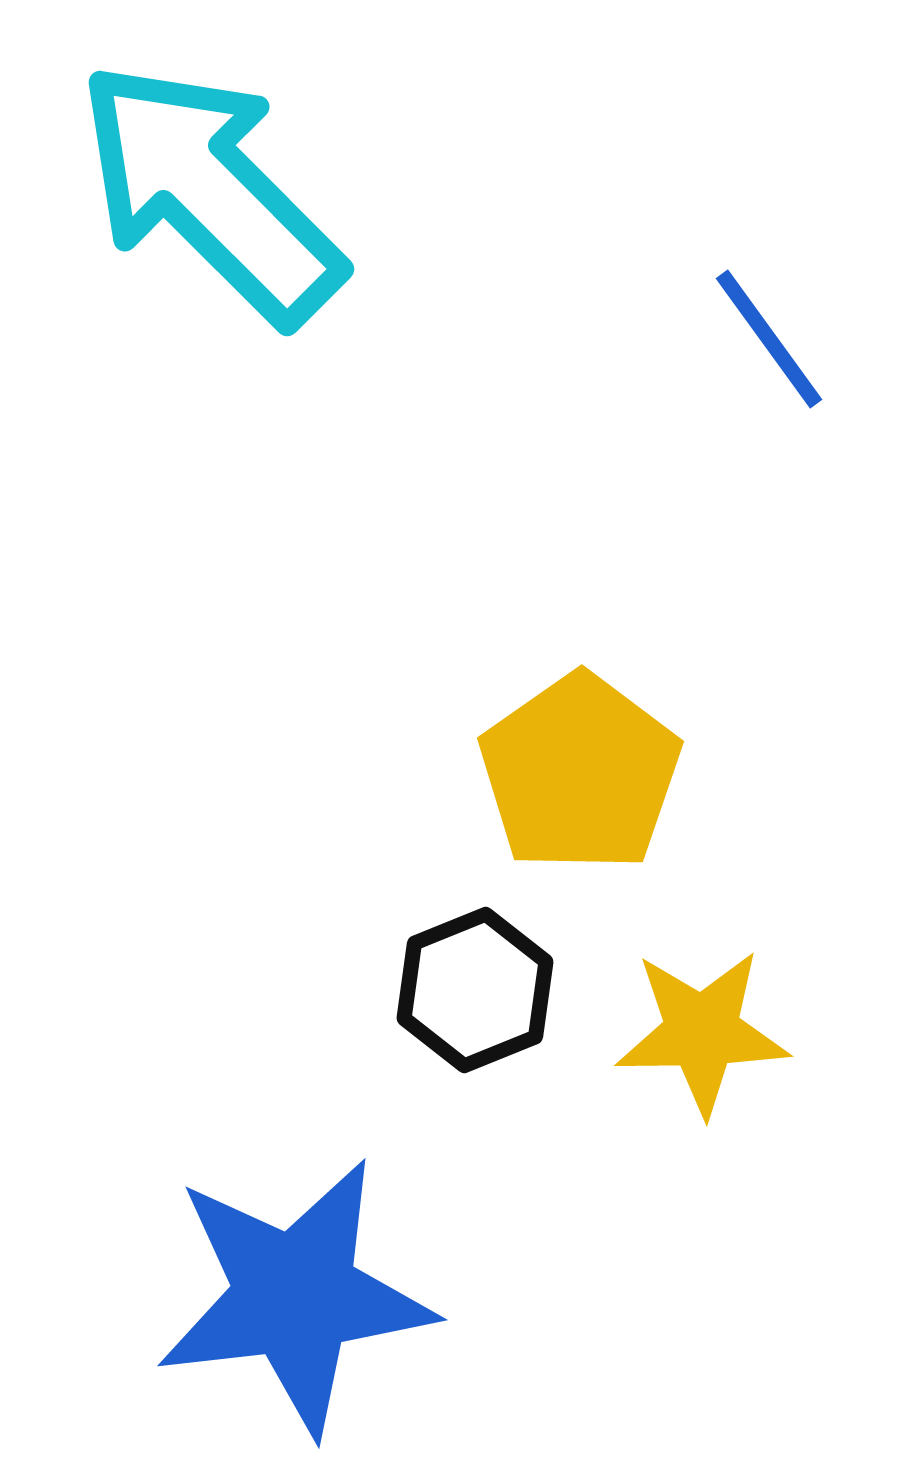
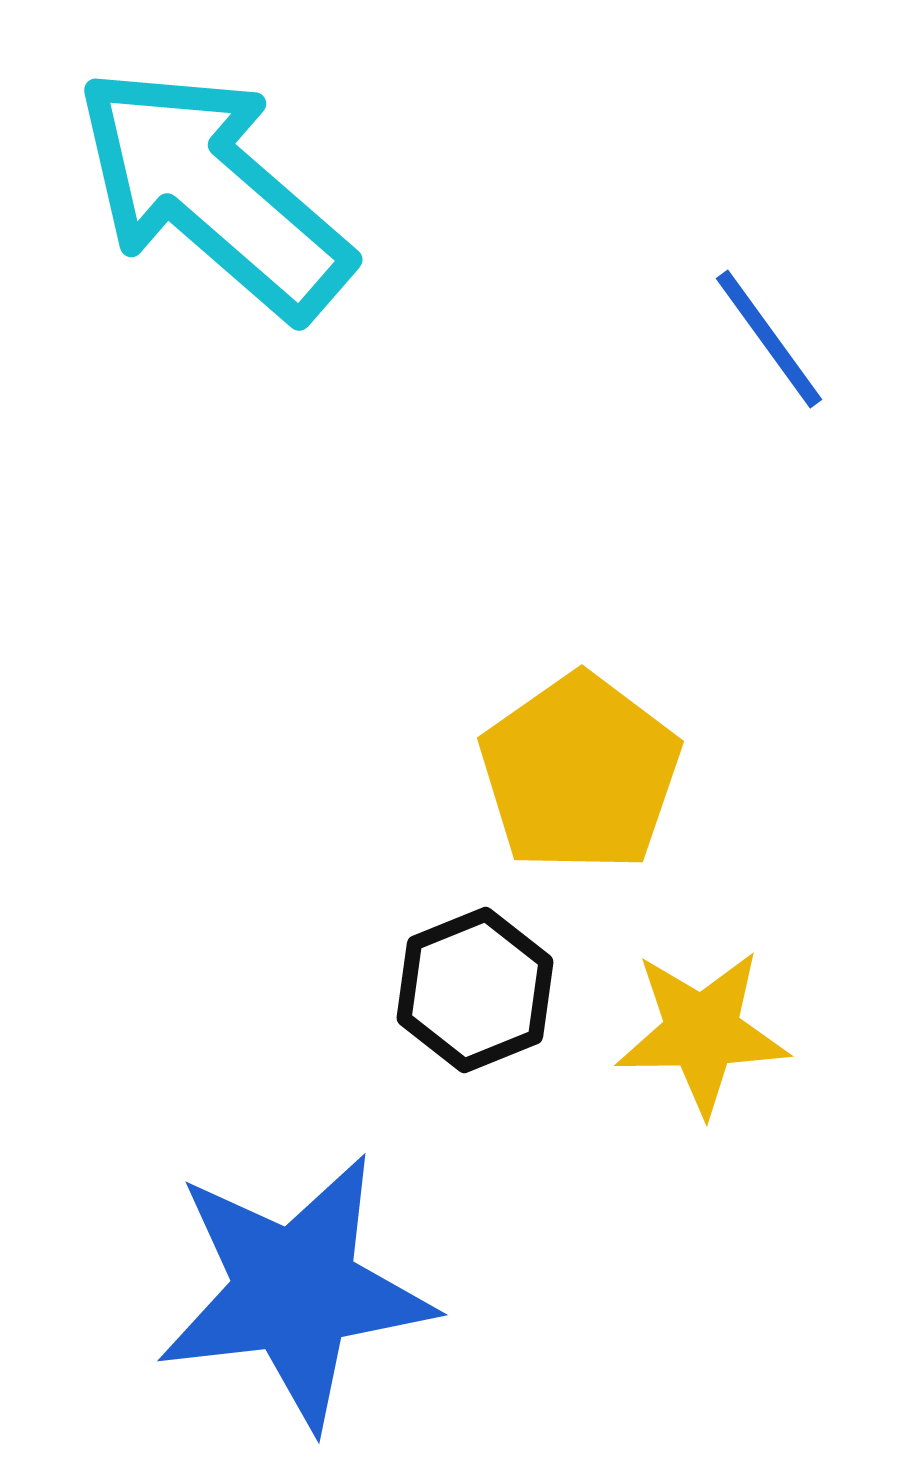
cyan arrow: moved 3 px right; rotated 4 degrees counterclockwise
blue star: moved 5 px up
